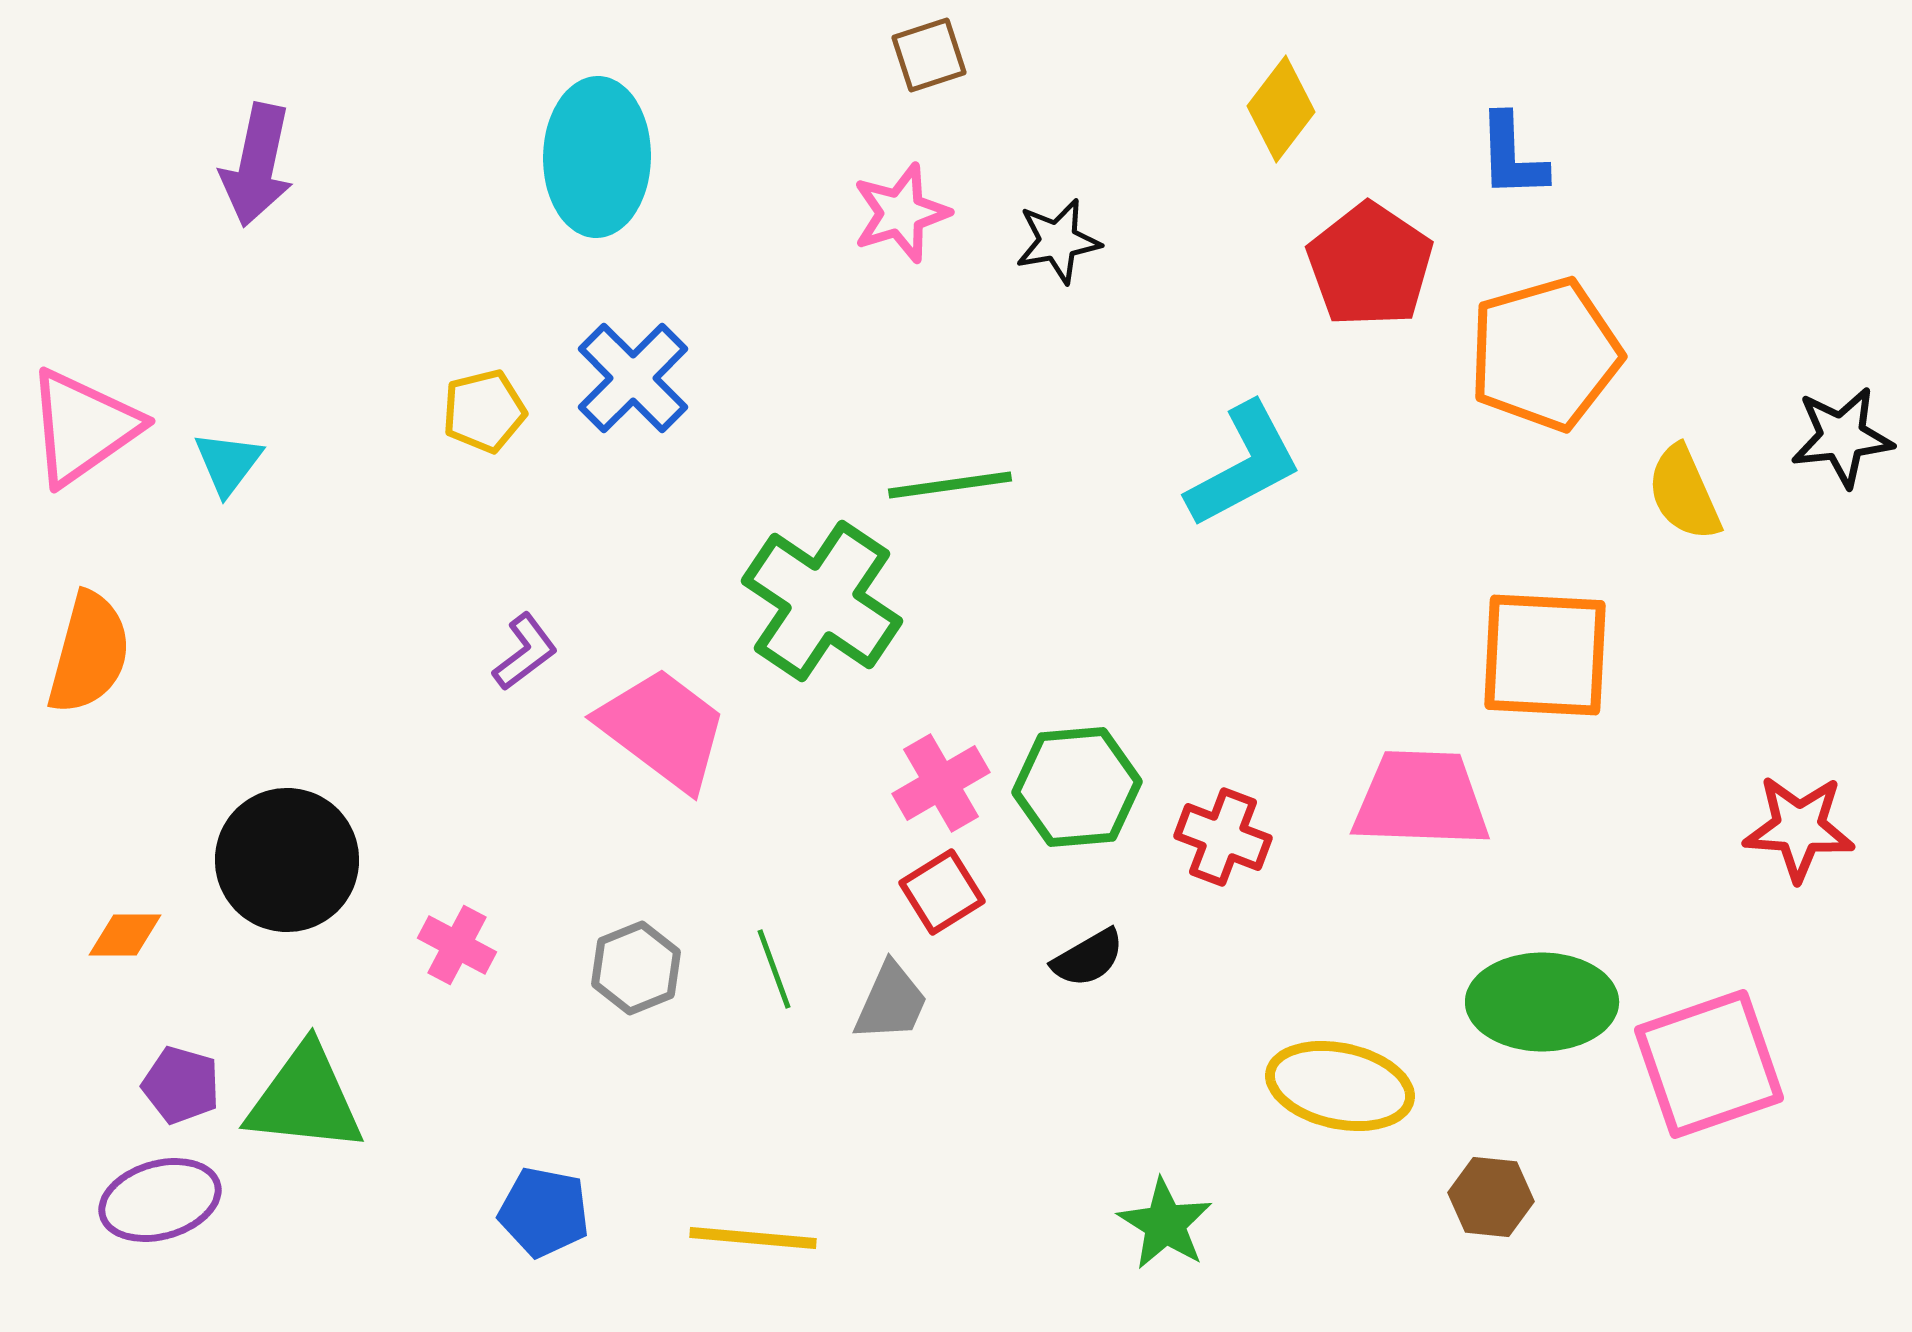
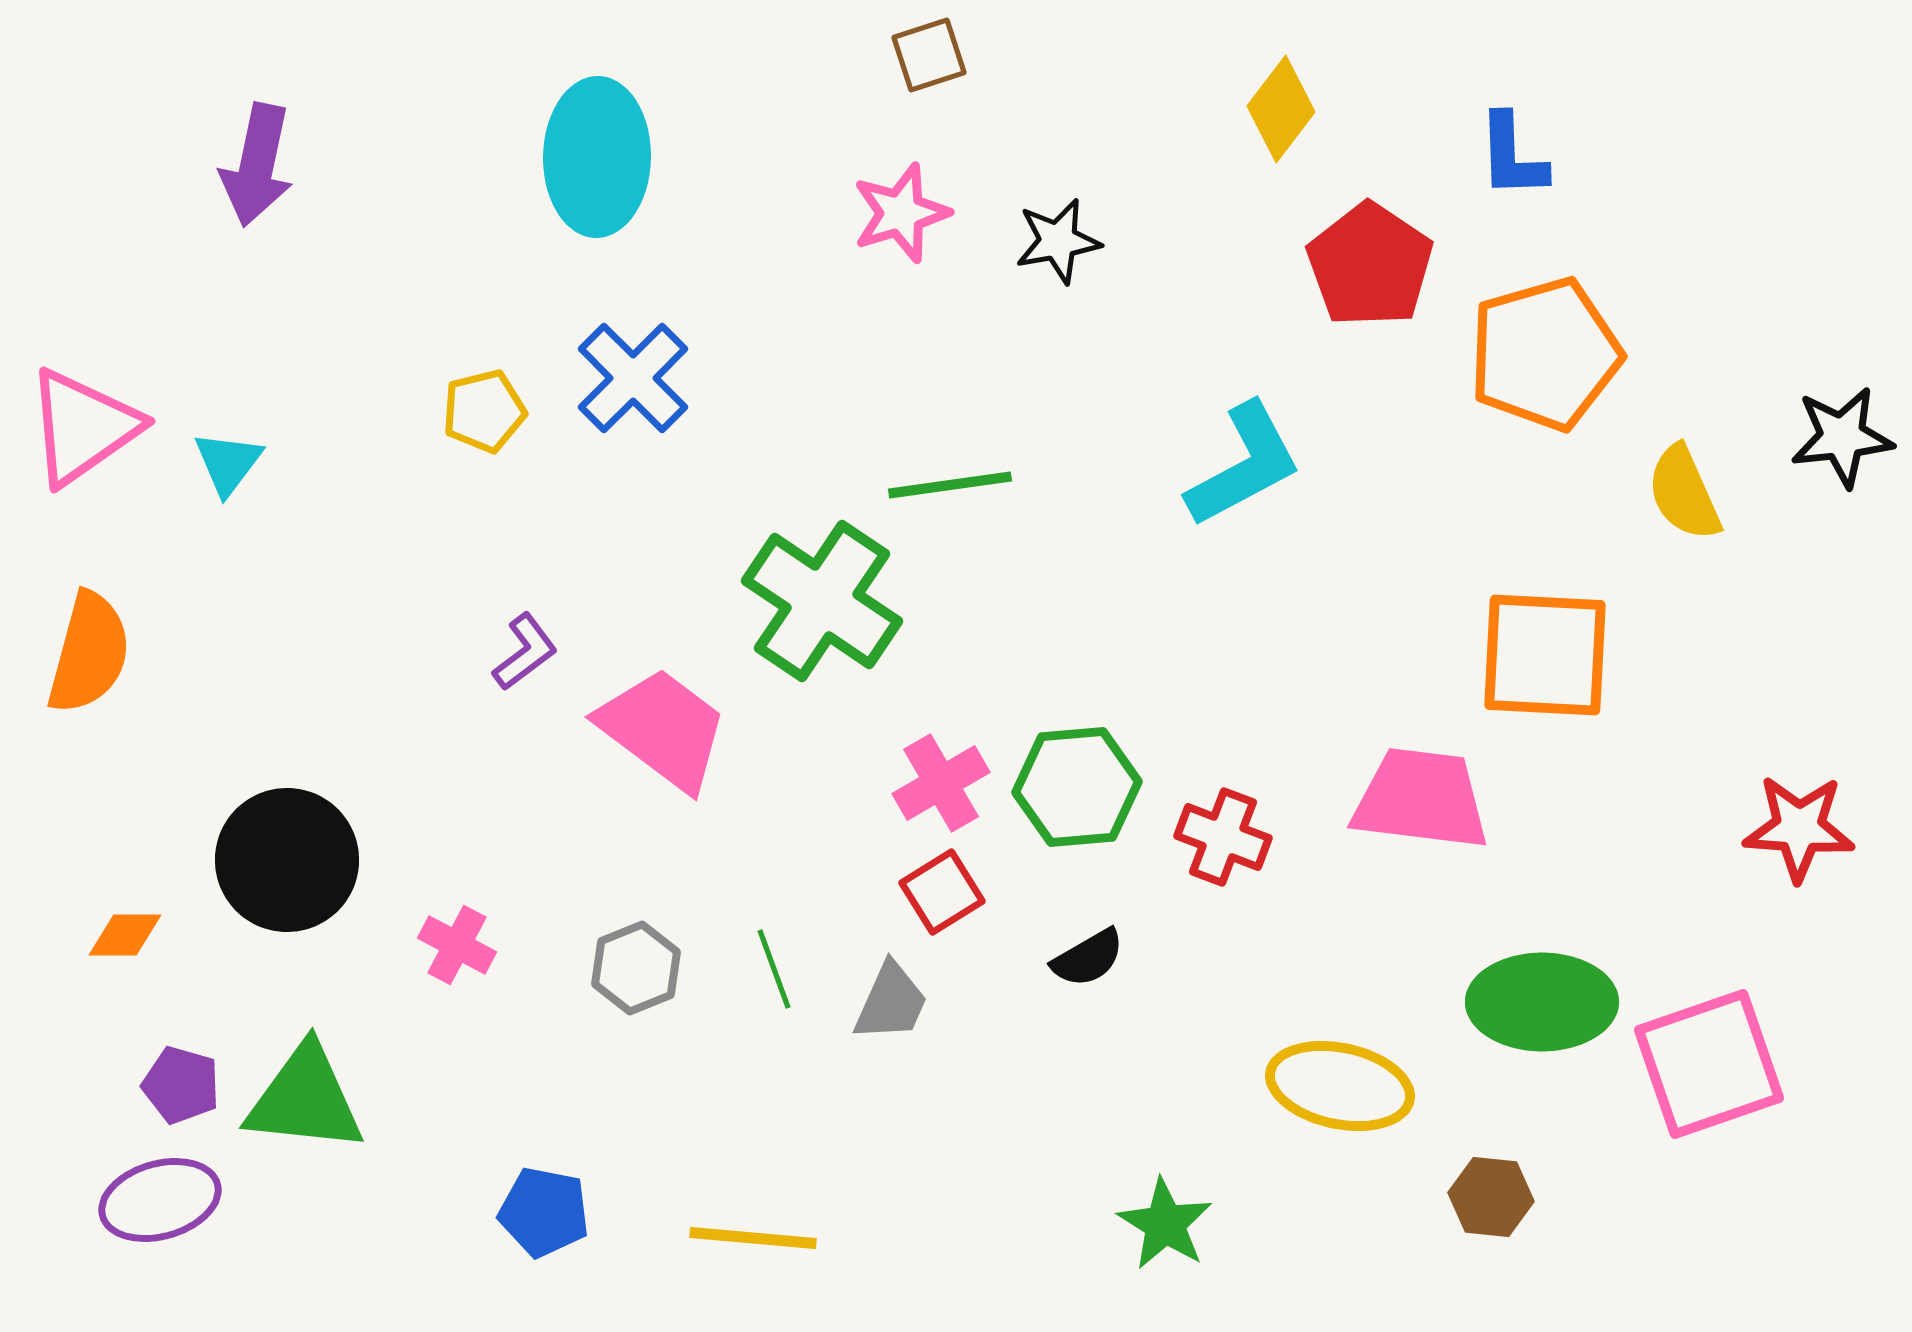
pink trapezoid at (1421, 799): rotated 5 degrees clockwise
